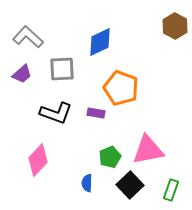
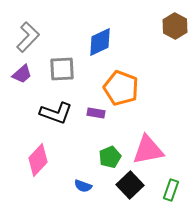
gray L-shape: rotated 92 degrees clockwise
blue semicircle: moved 4 px left, 3 px down; rotated 72 degrees counterclockwise
